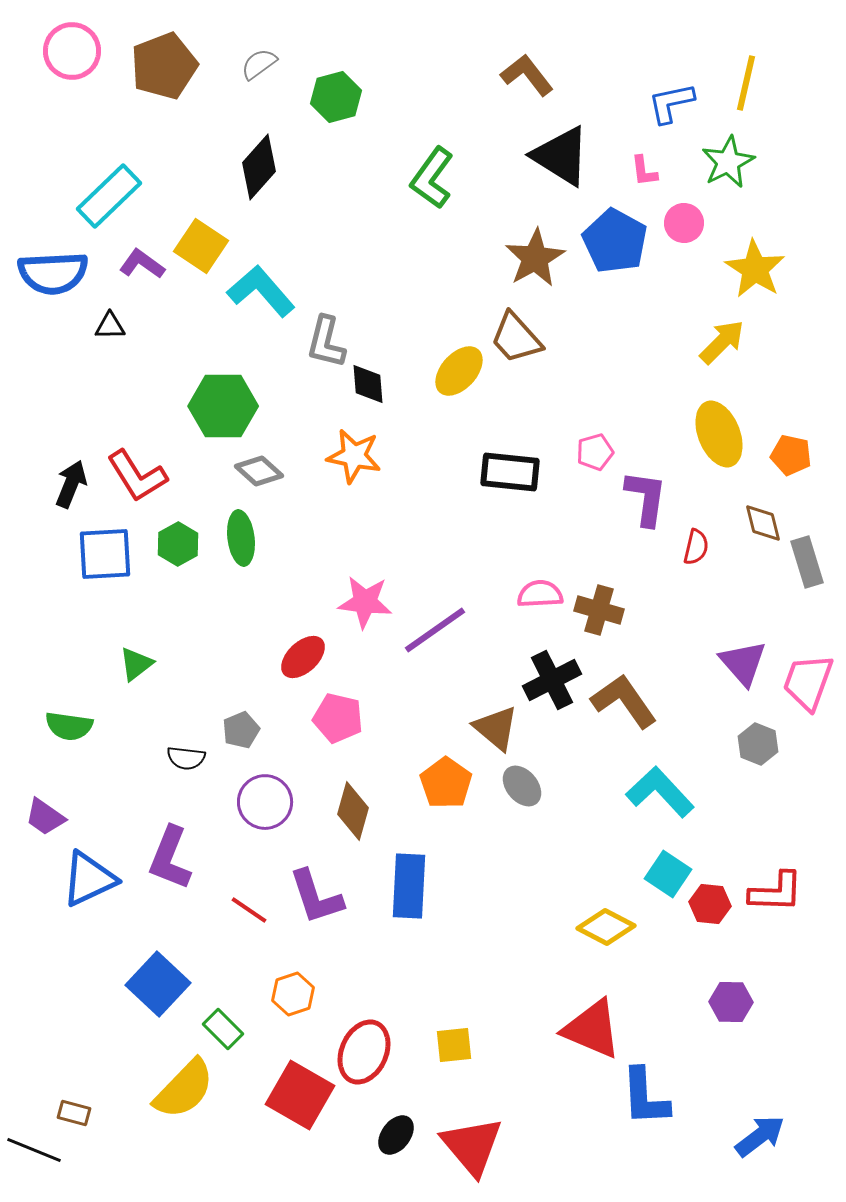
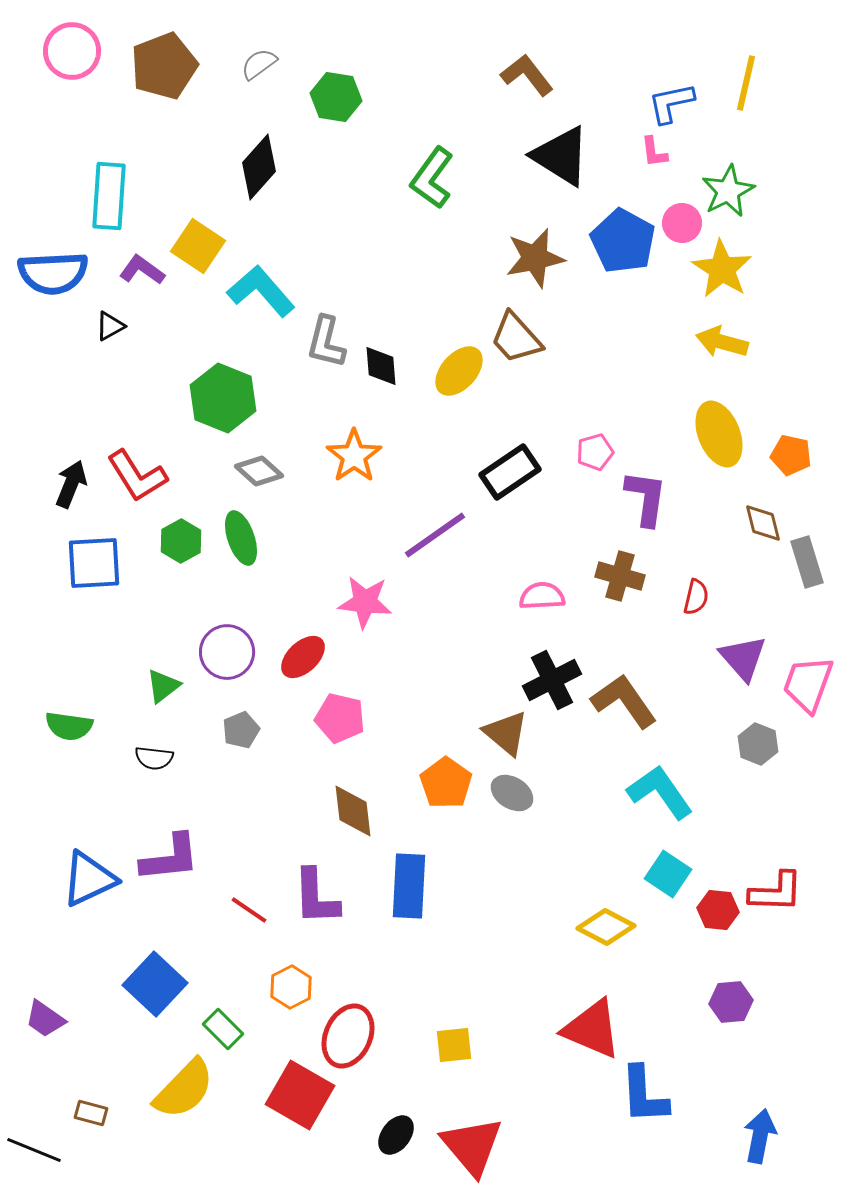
green hexagon at (336, 97): rotated 24 degrees clockwise
green star at (728, 162): moved 29 px down
pink L-shape at (644, 171): moved 10 px right, 19 px up
cyan rectangle at (109, 196): rotated 42 degrees counterclockwise
pink circle at (684, 223): moved 2 px left
blue pentagon at (615, 241): moved 8 px right
yellow square at (201, 246): moved 3 px left
brown star at (535, 258): rotated 18 degrees clockwise
purple L-shape at (142, 264): moved 6 px down
yellow star at (755, 269): moved 33 px left
black triangle at (110, 326): rotated 28 degrees counterclockwise
yellow arrow at (722, 342): rotated 120 degrees counterclockwise
black diamond at (368, 384): moved 13 px right, 18 px up
green hexagon at (223, 406): moved 8 px up; rotated 22 degrees clockwise
orange star at (354, 456): rotated 26 degrees clockwise
black rectangle at (510, 472): rotated 40 degrees counterclockwise
green ellipse at (241, 538): rotated 12 degrees counterclockwise
green hexagon at (178, 544): moved 3 px right, 3 px up
red semicircle at (696, 547): moved 50 px down
blue square at (105, 554): moved 11 px left, 9 px down
pink semicircle at (540, 594): moved 2 px right, 2 px down
brown cross at (599, 610): moved 21 px right, 34 px up
purple line at (435, 630): moved 95 px up
purple triangle at (743, 663): moved 5 px up
green triangle at (136, 664): moved 27 px right, 22 px down
pink trapezoid at (808, 682): moved 2 px down
pink pentagon at (338, 718): moved 2 px right
brown triangle at (496, 728): moved 10 px right, 5 px down
black semicircle at (186, 758): moved 32 px left
gray ellipse at (522, 786): moved 10 px left, 7 px down; rotated 18 degrees counterclockwise
cyan L-shape at (660, 792): rotated 8 degrees clockwise
purple circle at (265, 802): moved 38 px left, 150 px up
brown diamond at (353, 811): rotated 22 degrees counterclockwise
purple trapezoid at (45, 817): moved 202 px down
purple L-shape at (170, 858): rotated 118 degrees counterclockwise
purple L-shape at (316, 897): rotated 16 degrees clockwise
red hexagon at (710, 904): moved 8 px right, 6 px down
blue square at (158, 984): moved 3 px left
orange hexagon at (293, 994): moved 2 px left, 7 px up; rotated 9 degrees counterclockwise
purple hexagon at (731, 1002): rotated 6 degrees counterclockwise
red ellipse at (364, 1052): moved 16 px left, 16 px up
blue L-shape at (645, 1097): moved 1 px left, 2 px up
brown rectangle at (74, 1113): moved 17 px right
blue arrow at (760, 1136): rotated 42 degrees counterclockwise
